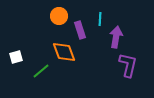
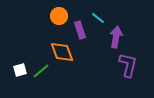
cyan line: moved 2 px left, 1 px up; rotated 56 degrees counterclockwise
orange diamond: moved 2 px left
white square: moved 4 px right, 13 px down
